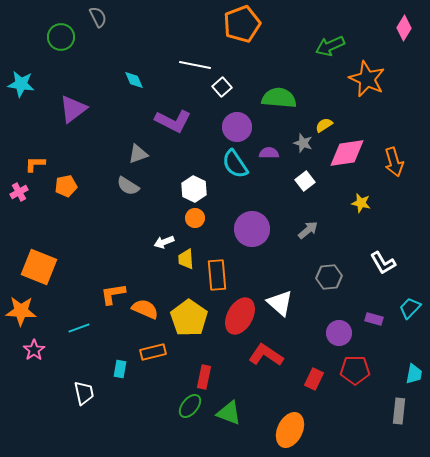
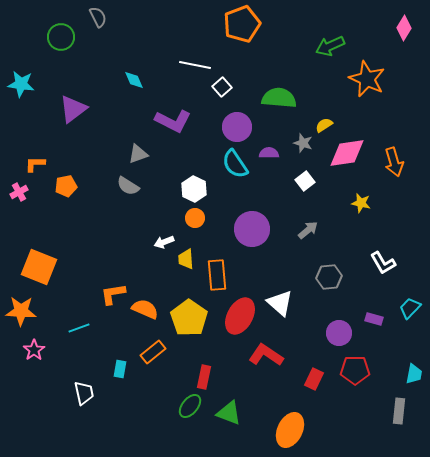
orange rectangle at (153, 352): rotated 25 degrees counterclockwise
